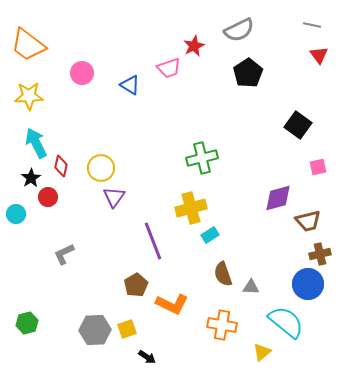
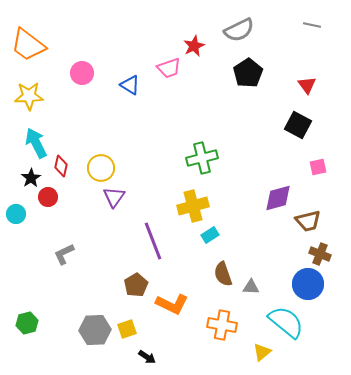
red triangle: moved 12 px left, 30 px down
black square: rotated 8 degrees counterclockwise
yellow cross: moved 2 px right, 2 px up
brown cross: rotated 35 degrees clockwise
